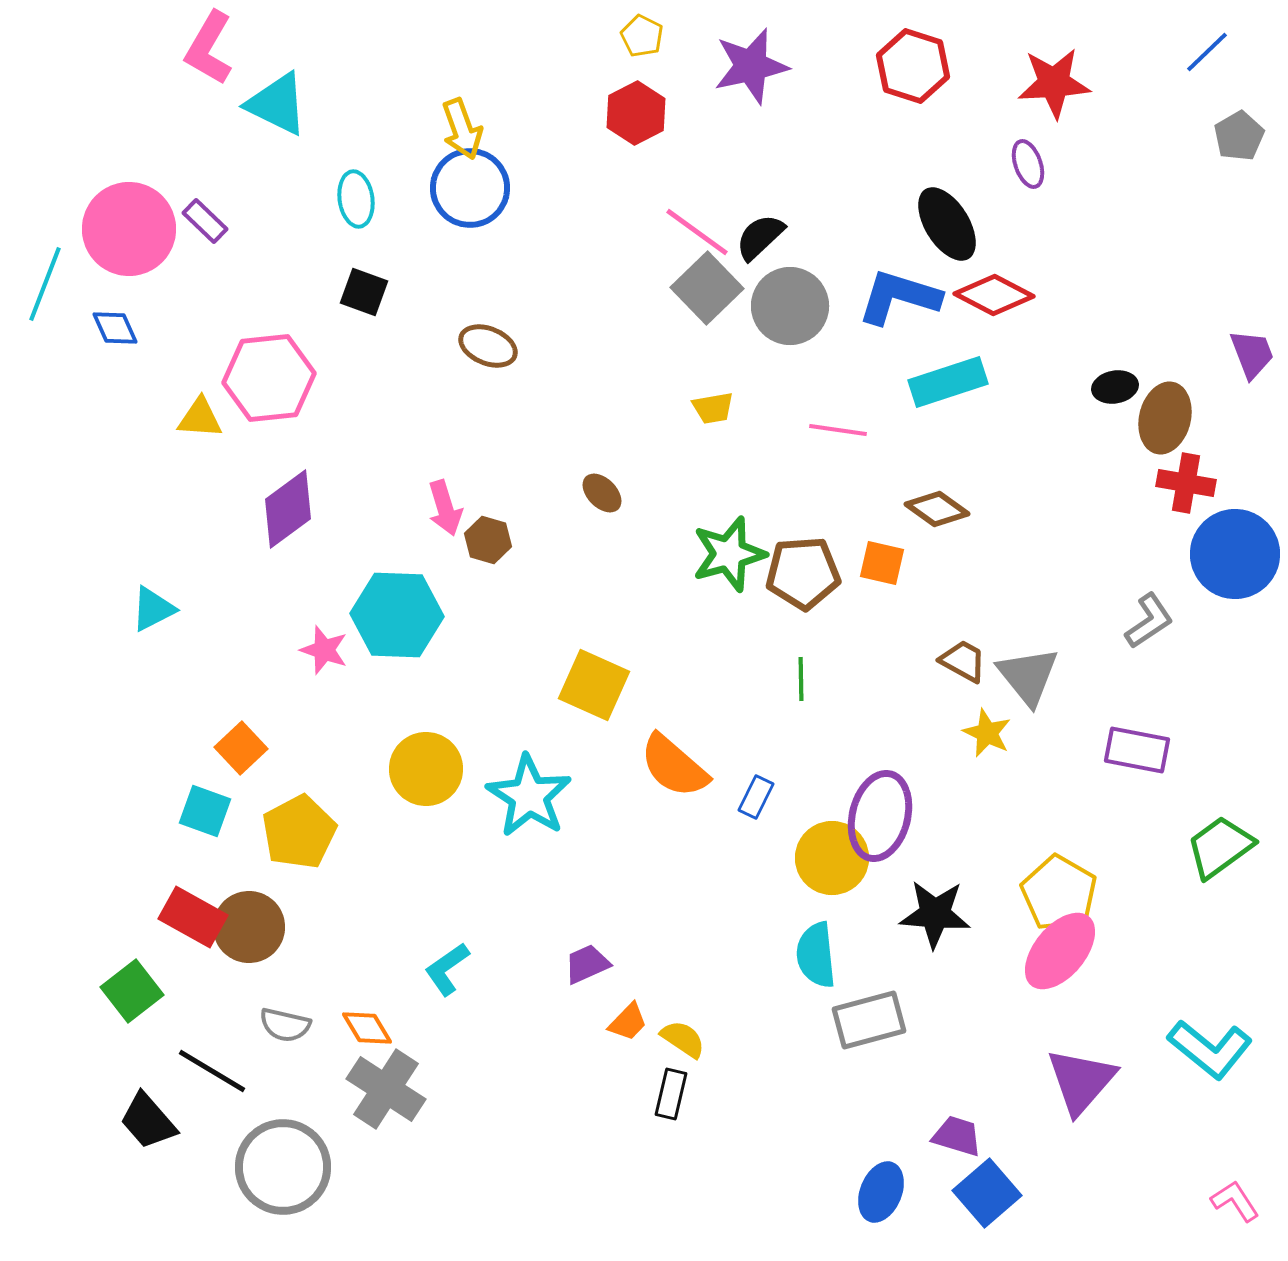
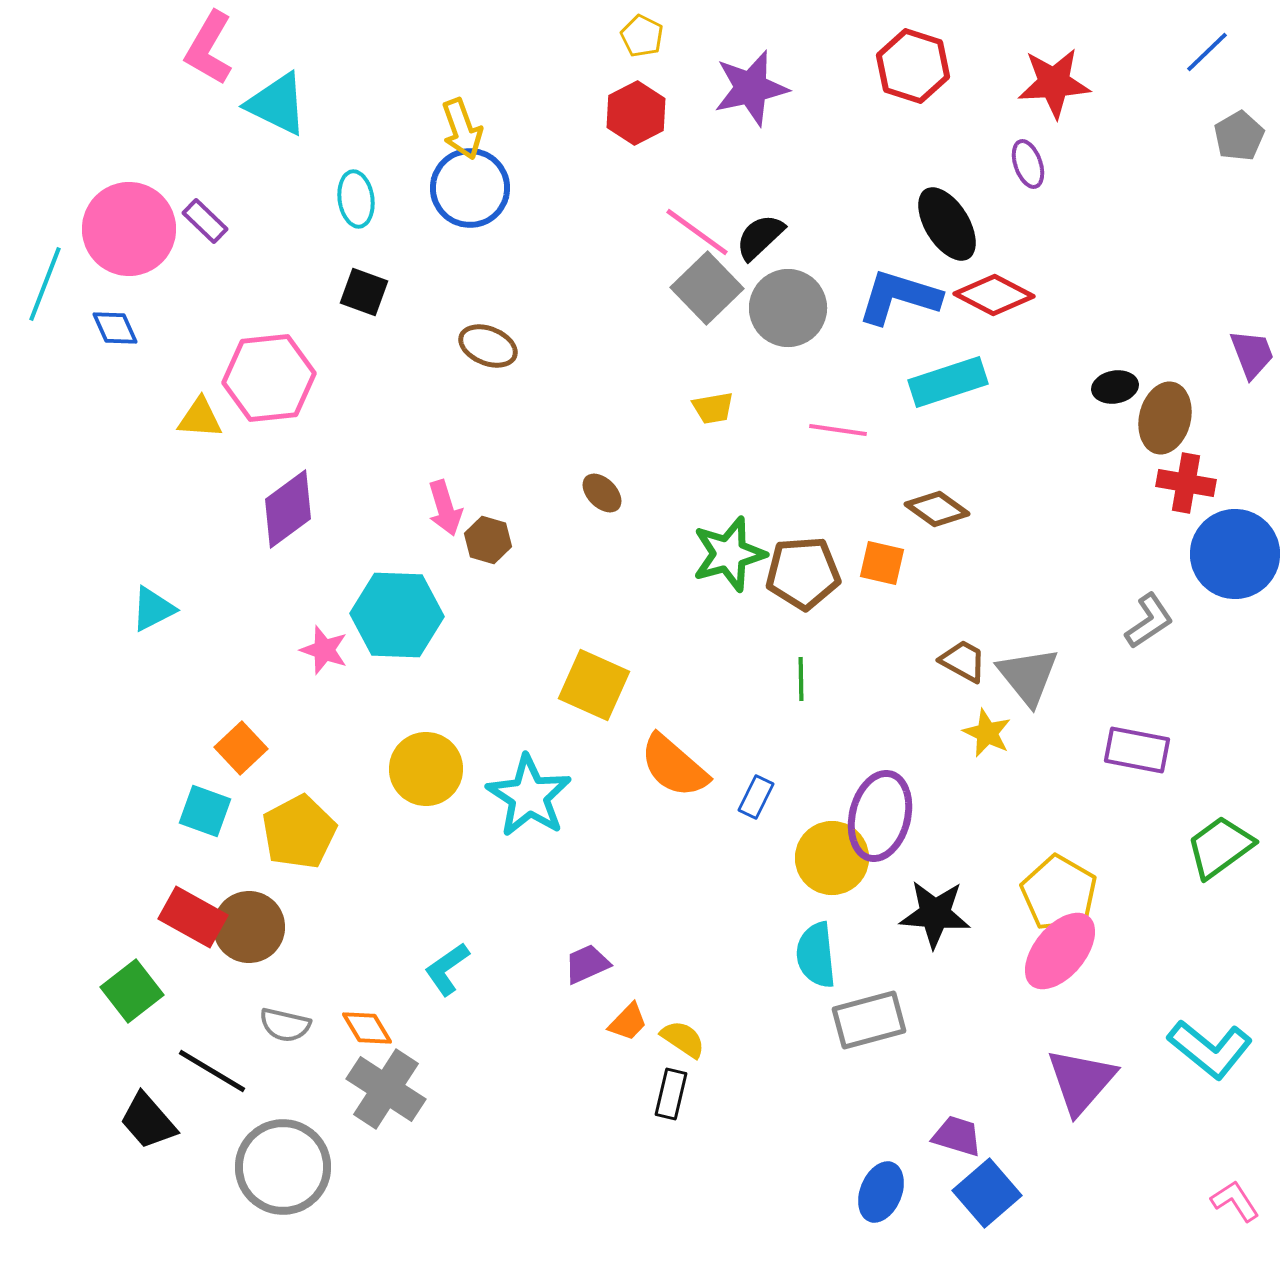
purple star at (751, 66): moved 22 px down
gray circle at (790, 306): moved 2 px left, 2 px down
